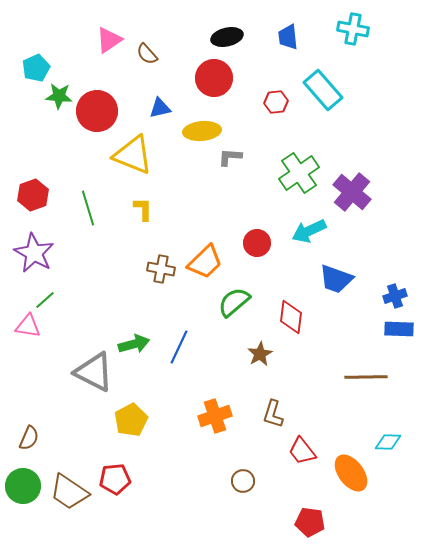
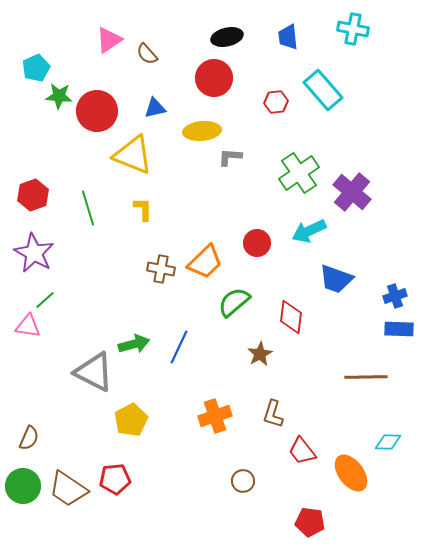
blue triangle at (160, 108): moved 5 px left
brown trapezoid at (69, 492): moved 1 px left, 3 px up
